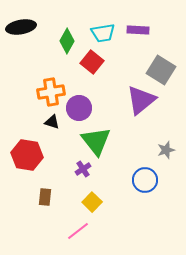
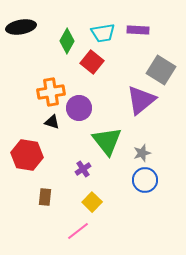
green triangle: moved 11 px right
gray star: moved 24 px left, 3 px down
